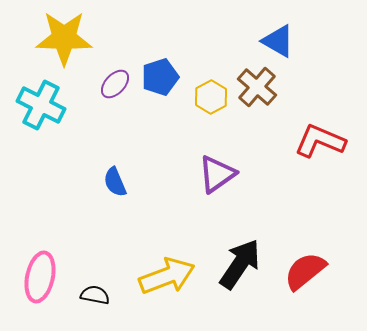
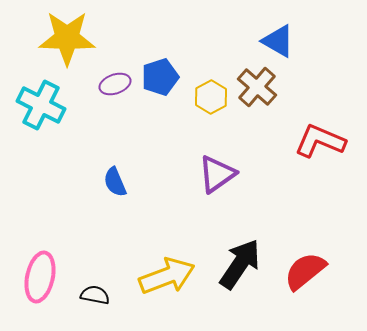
yellow star: moved 3 px right
purple ellipse: rotated 28 degrees clockwise
